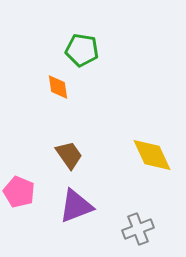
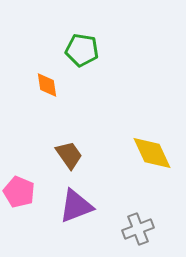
orange diamond: moved 11 px left, 2 px up
yellow diamond: moved 2 px up
